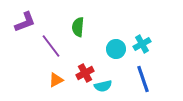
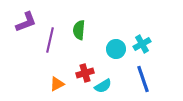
purple L-shape: moved 1 px right
green semicircle: moved 1 px right, 3 px down
purple line: moved 1 px left, 6 px up; rotated 50 degrees clockwise
red cross: rotated 12 degrees clockwise
orange triangle: moved 1 px right, 4 px down
cyan semicircle: rotated 18 degrees counterclockwise
